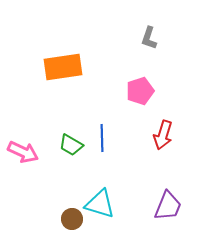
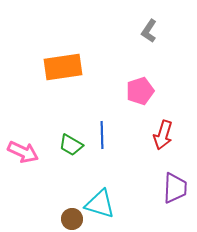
gray L-shape: moved 7 px up; rotated 15 degrees clockwise
blue line: moved 3 px up
purple trapezoid: moved 7 px right, 18 px up; rotated 20 degrees counterclockwise
